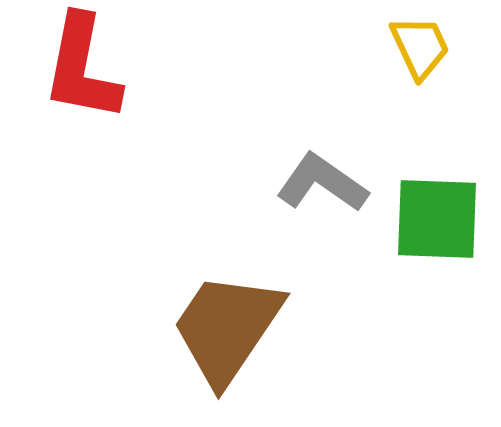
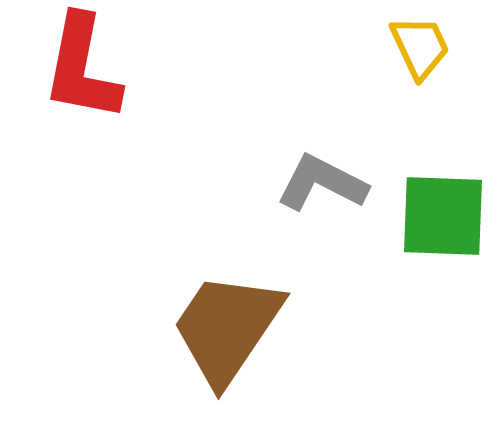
gray L-shape: rotated 8 degrees counterclockwise
green square: moved 6 px right, 3 px up
